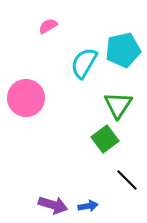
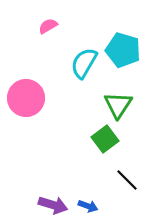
cyan pentagon: rotated 28 degrees clockwise
blue arrow: rotated 30 degrees clockwise
